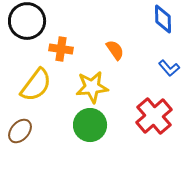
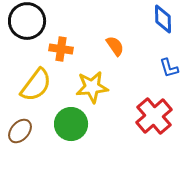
orange semicircle: moved 4 px up
blue L-shape: rotated 25 degrees clockwise
green circle: moved 19 px left, 1 px up
